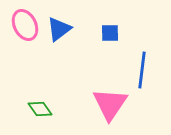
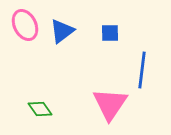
blue triangle: moved 3 px right, 2 px down
